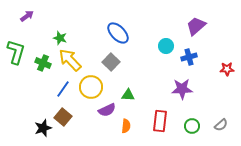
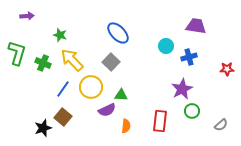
purple arrow: rotated 32 degrees clockwise
purple trapezoid: rotated 50 degrees clockwise
green star: moved 3 px up
green L-shape: moved 1 px right, 1 px down
yellow arrow: moved 2 px right
purple star: rotated 25 degrees counterclockwise
green triangle: moved 7 px left
green circle: moved 15 px up
